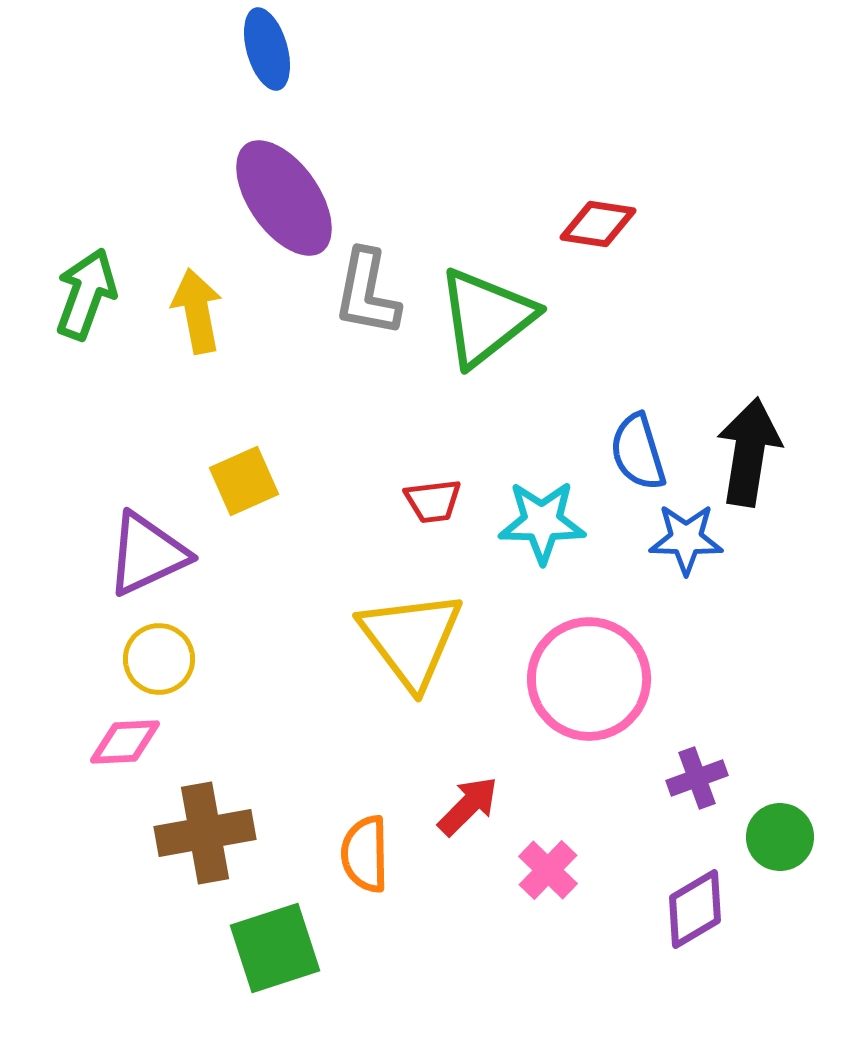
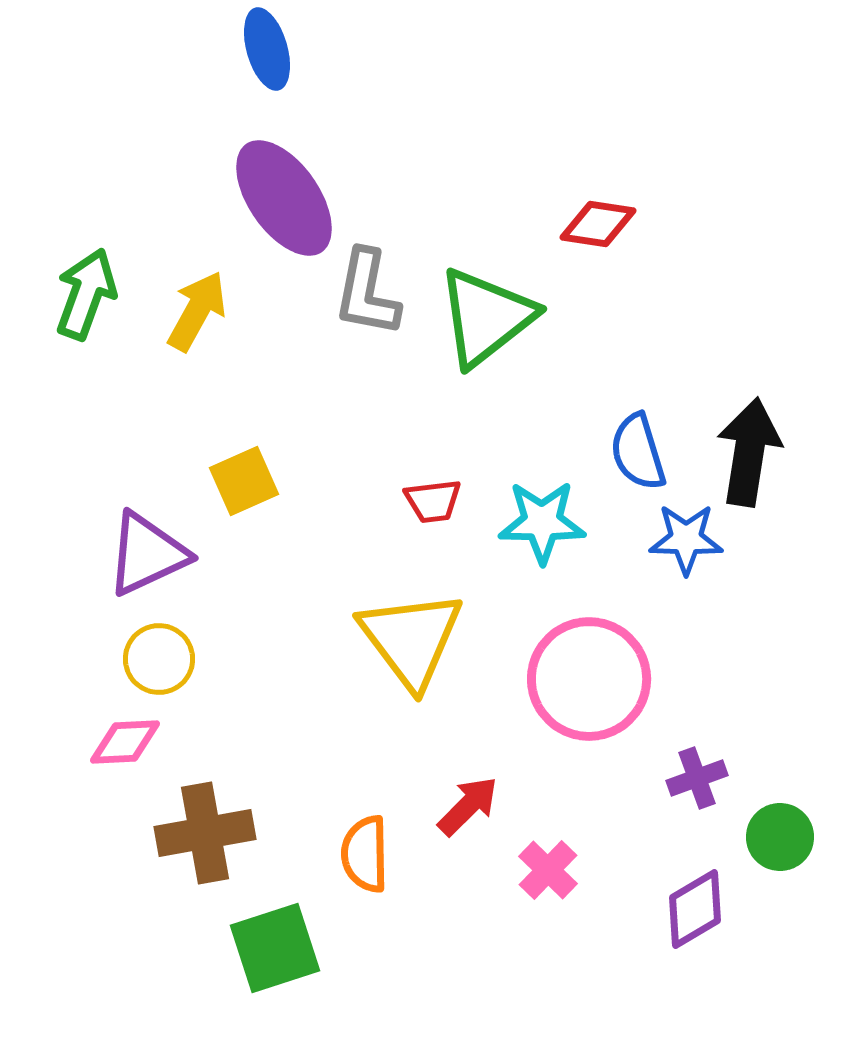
yellow arrow: rotated 40 degrees clockwise
